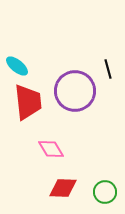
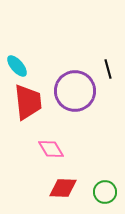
cyan ellipse: rotated 10 degrees clockwise
